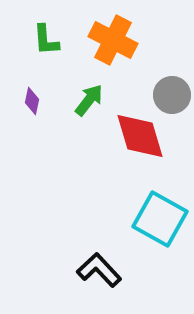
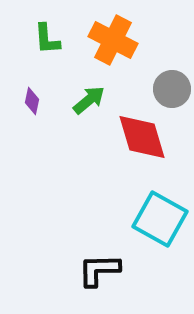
green L-shape: moved 1 px right, 1 px up
gray circle: moved 6 px up
green arrow: rotated 12 degrees clockwise
red diamond: moved 2 px right, 1 px down
black L-shape: rotated 48 degrees counterclockwise
